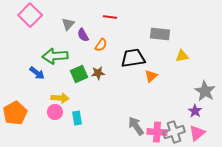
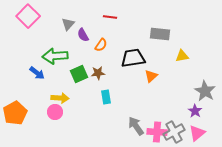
pink square: moved 2 px left, 1 px down
cyan rectangle: moved 29 px right, 21 px up
gray cross: rotated 10 degrees counterclockwise
